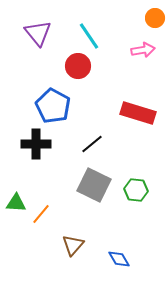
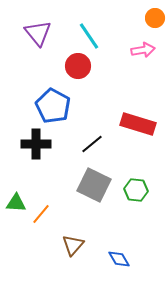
red rectangle: moved 11 px down
